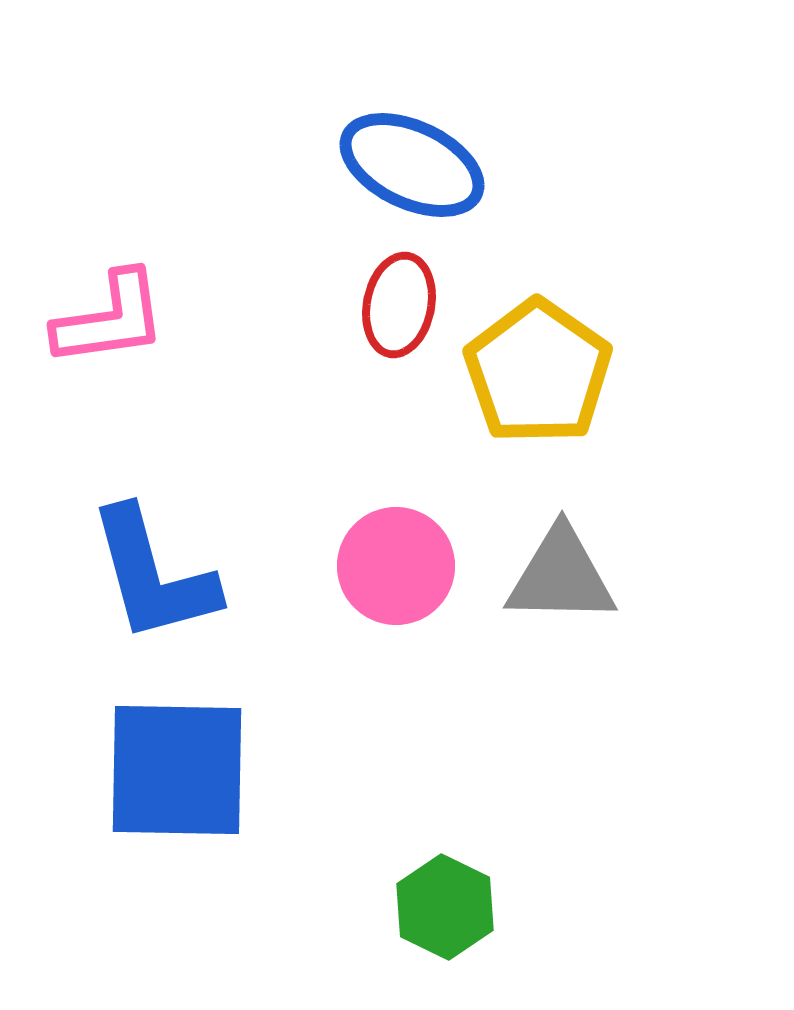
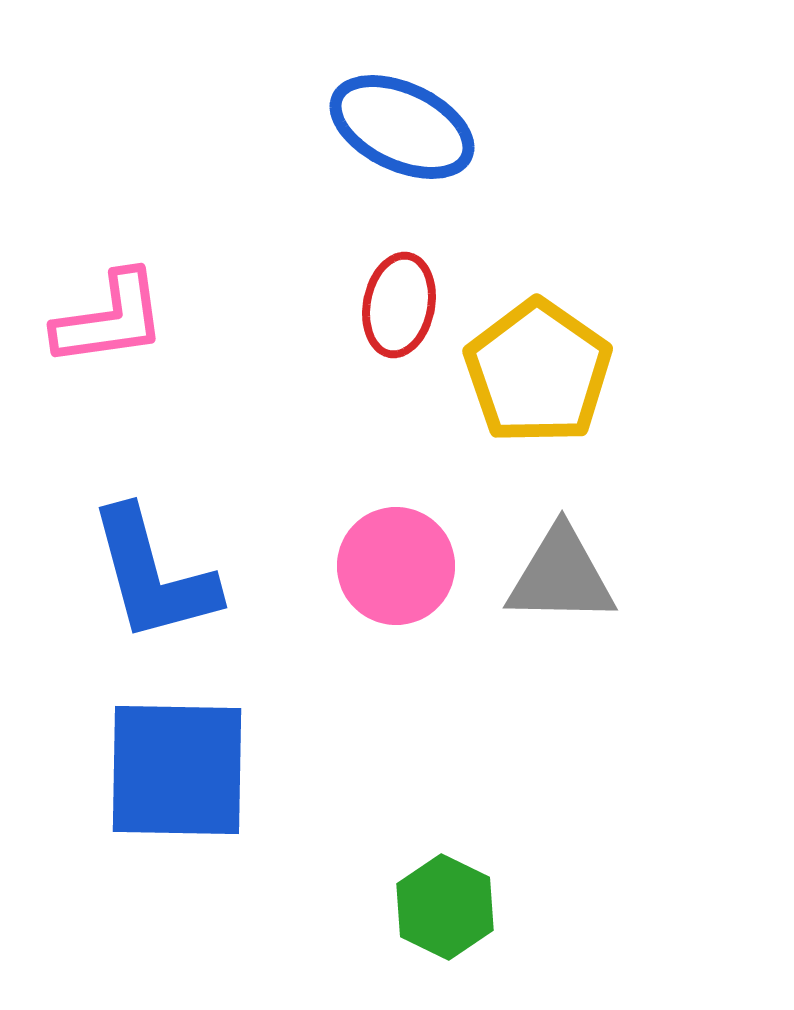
blue ellipse: moved 10 px left, 38 px up
